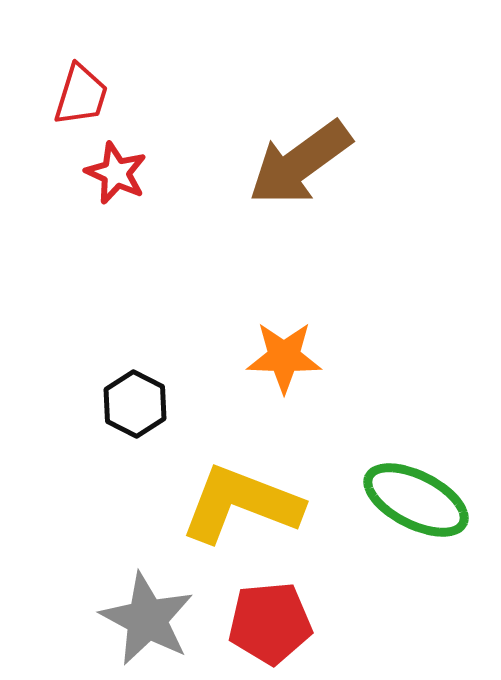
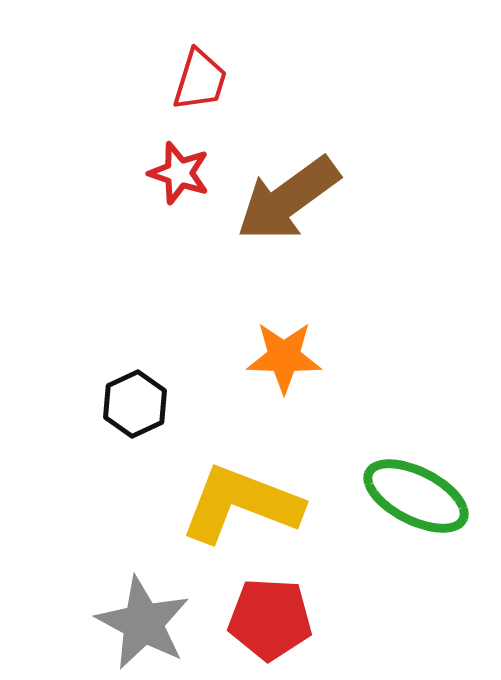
red trapezoid: moved 119 px right, 15 px up
brown arrow: moved 12 px left, 36 px down
red star: moved 63 px right; rotated 6 degrees counterclockwise
black hexagon: rotated 8 degrees clockwise
green ellipse: moved 4 px up
gray star: moved 4 px left, 4 px down
red pentagon: moved 4 px up; rotated 8 degrees clockwise
